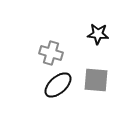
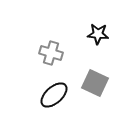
gray square: moved 1 px left, 3 px down; rotated 20 degrees clockwise
black ellipse: moved 4 px left, 10 px down
